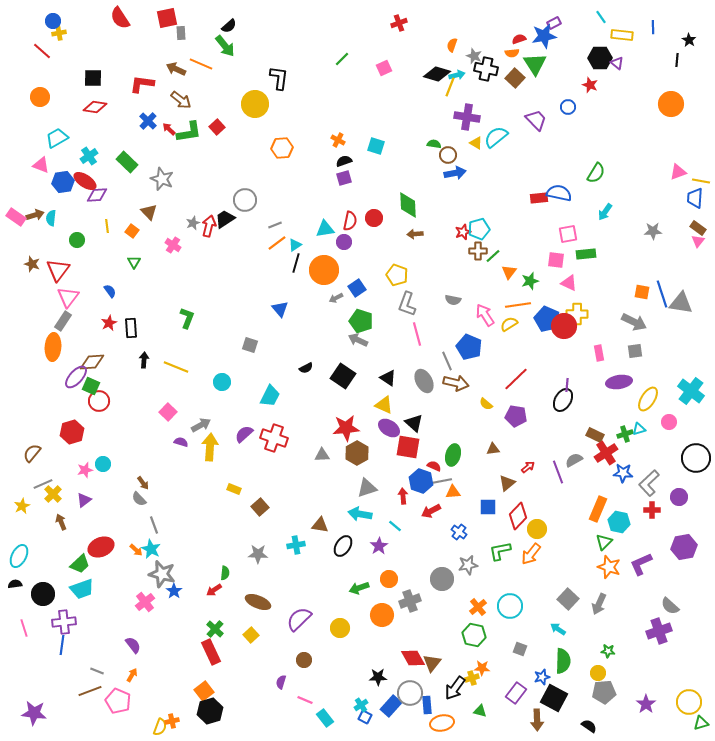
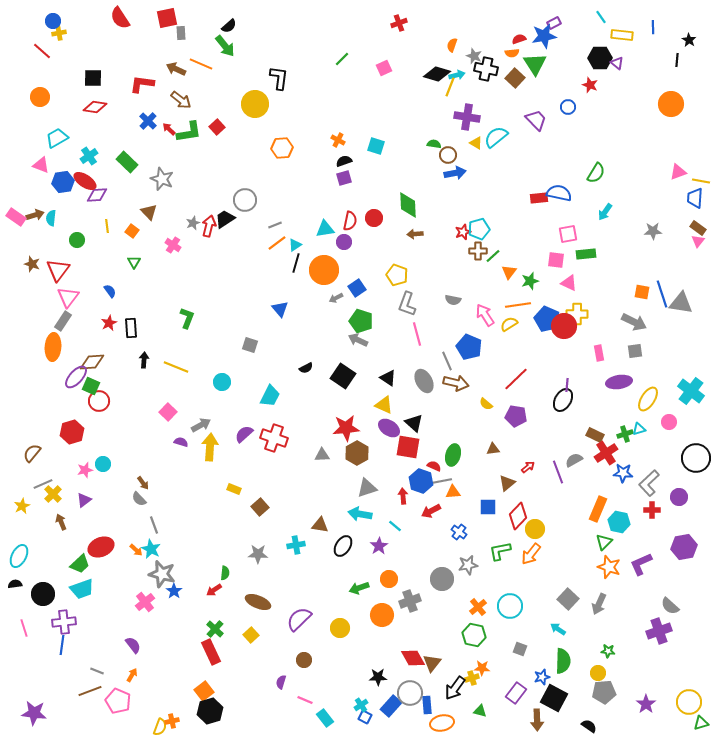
yellow circle at (537, 529): moved 2 px left
